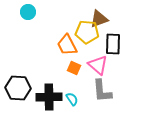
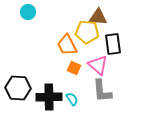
brown triangle: moved 1 px left, 2 px up; rotated 24 degrees clockwise
black rectangle: rotated 10 degrees counterclockwise
